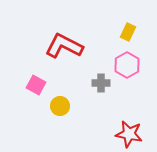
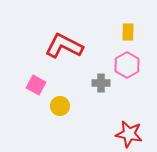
yellow rectangle: rotated 24 degrees counterclockwise
